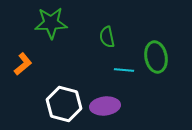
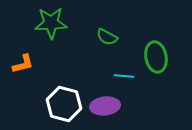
green semicircle: rotated 50 degrees counterclockwise
orange L-shape: rotated 25 degrees clockwise
cyan line: moved 6 px down
